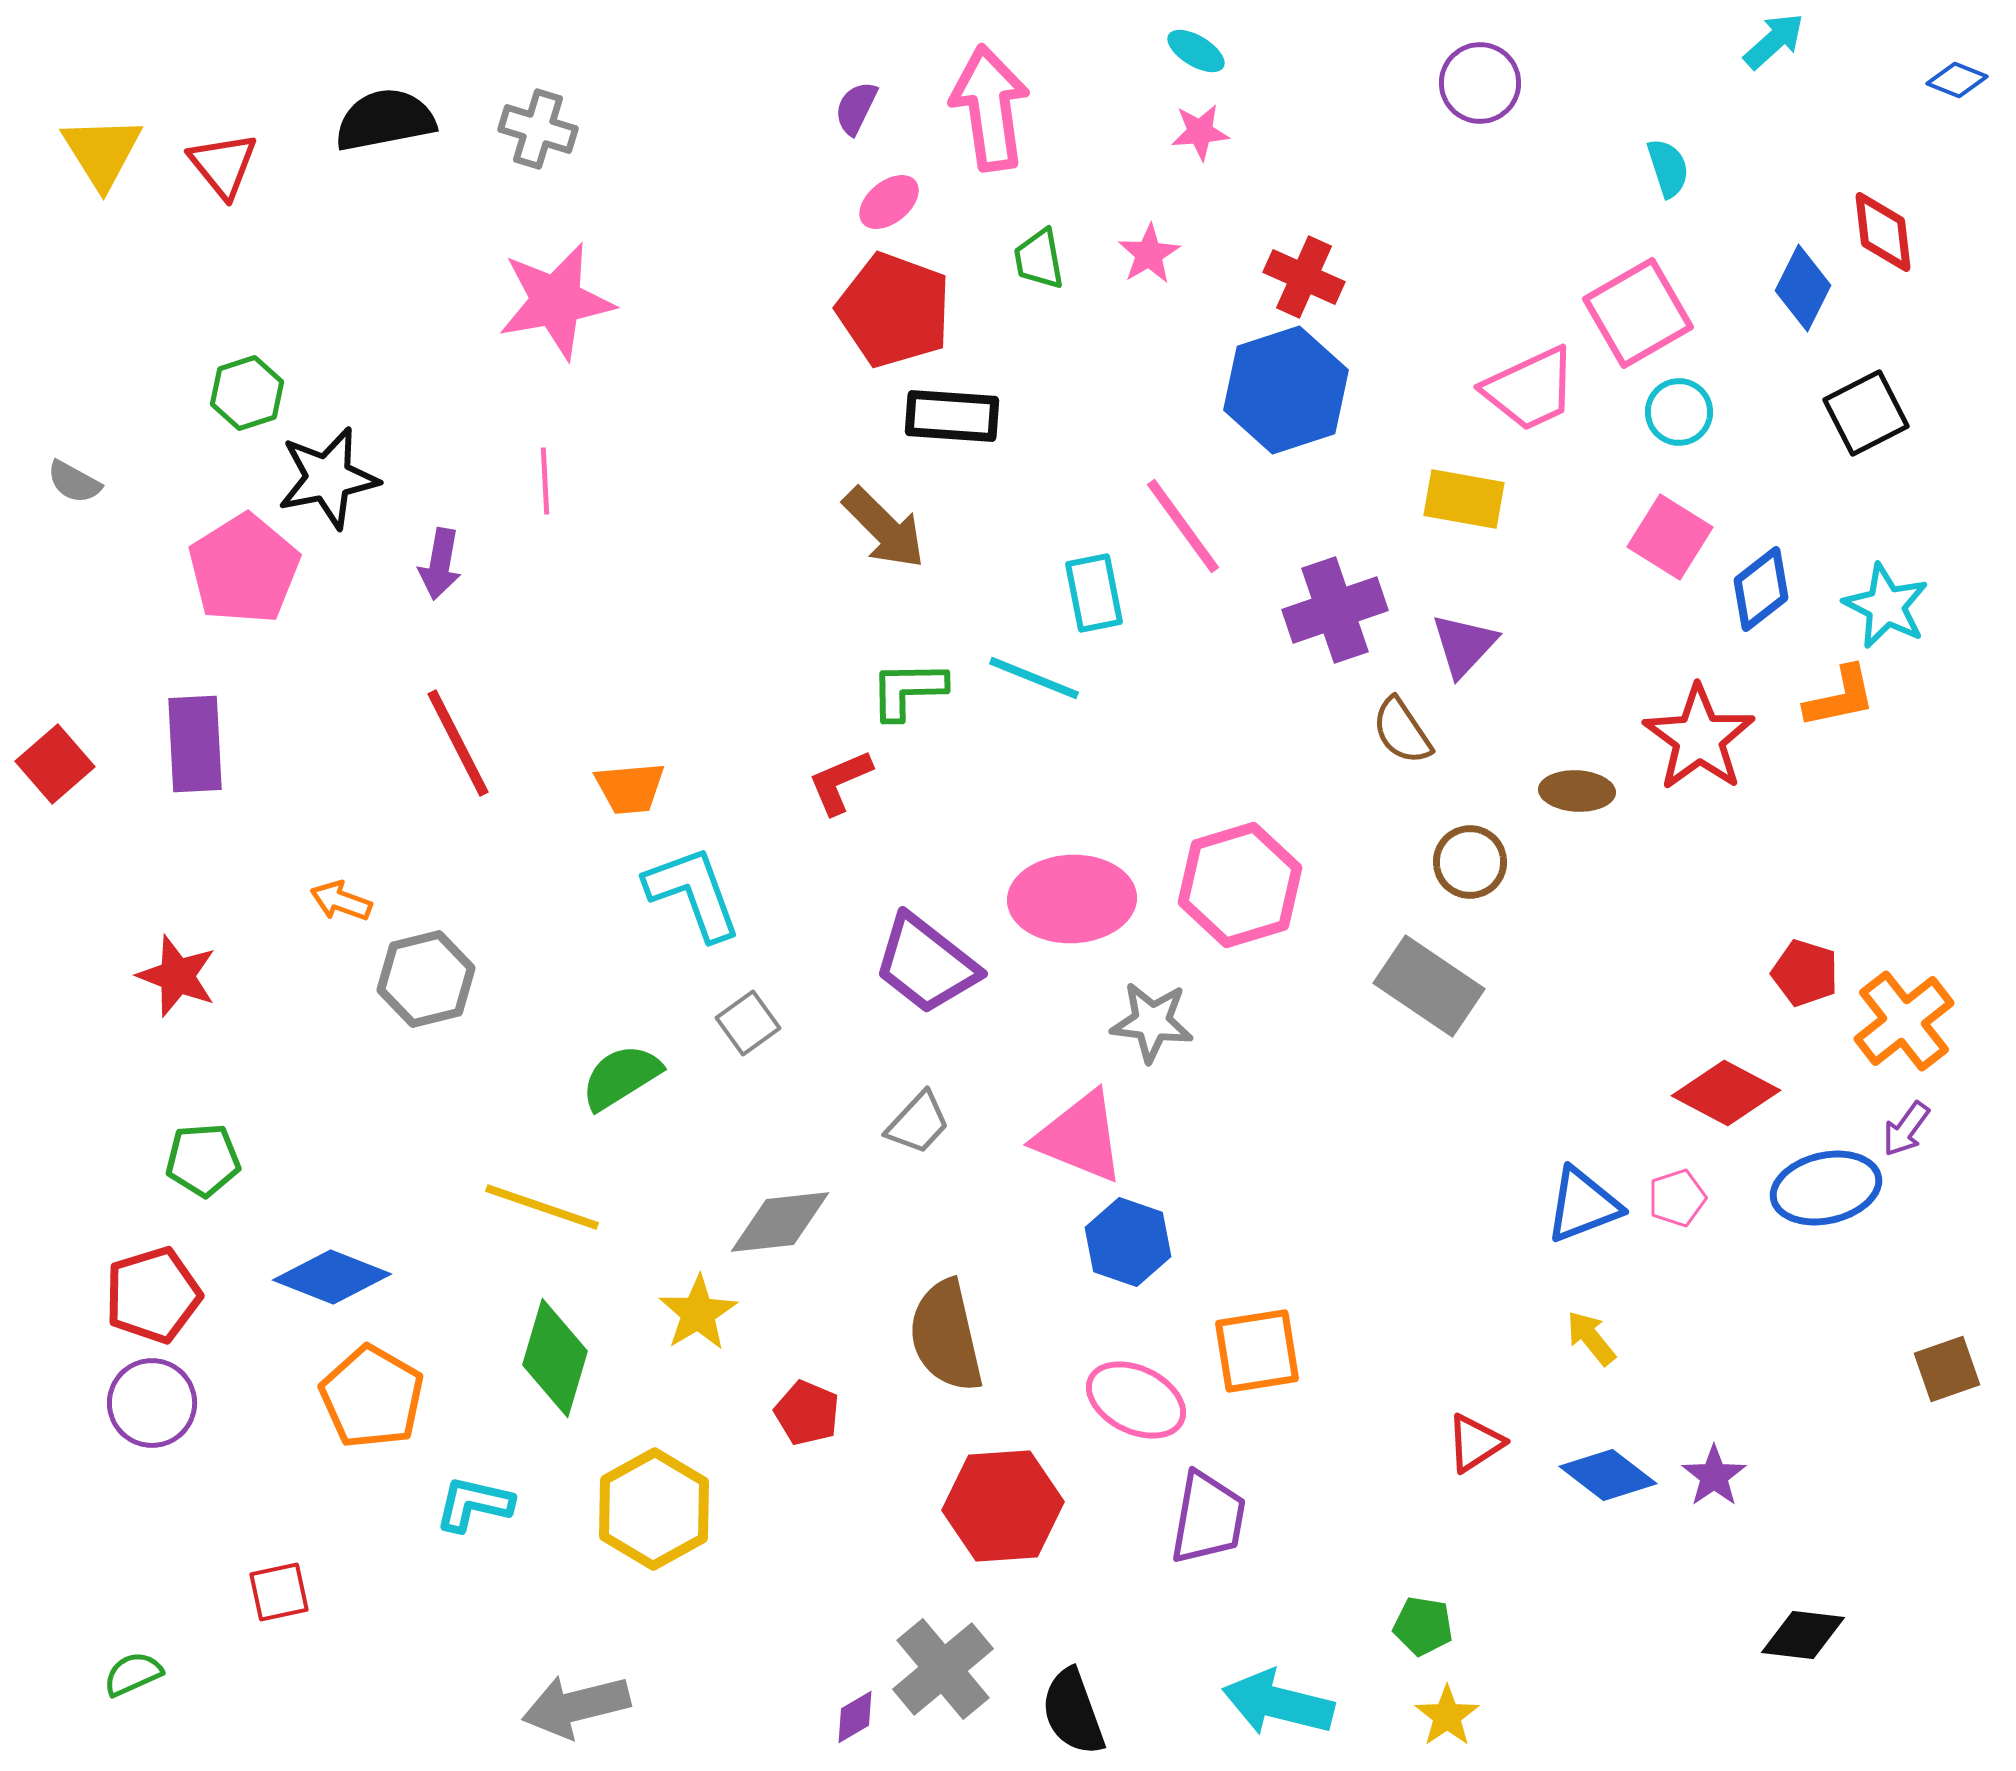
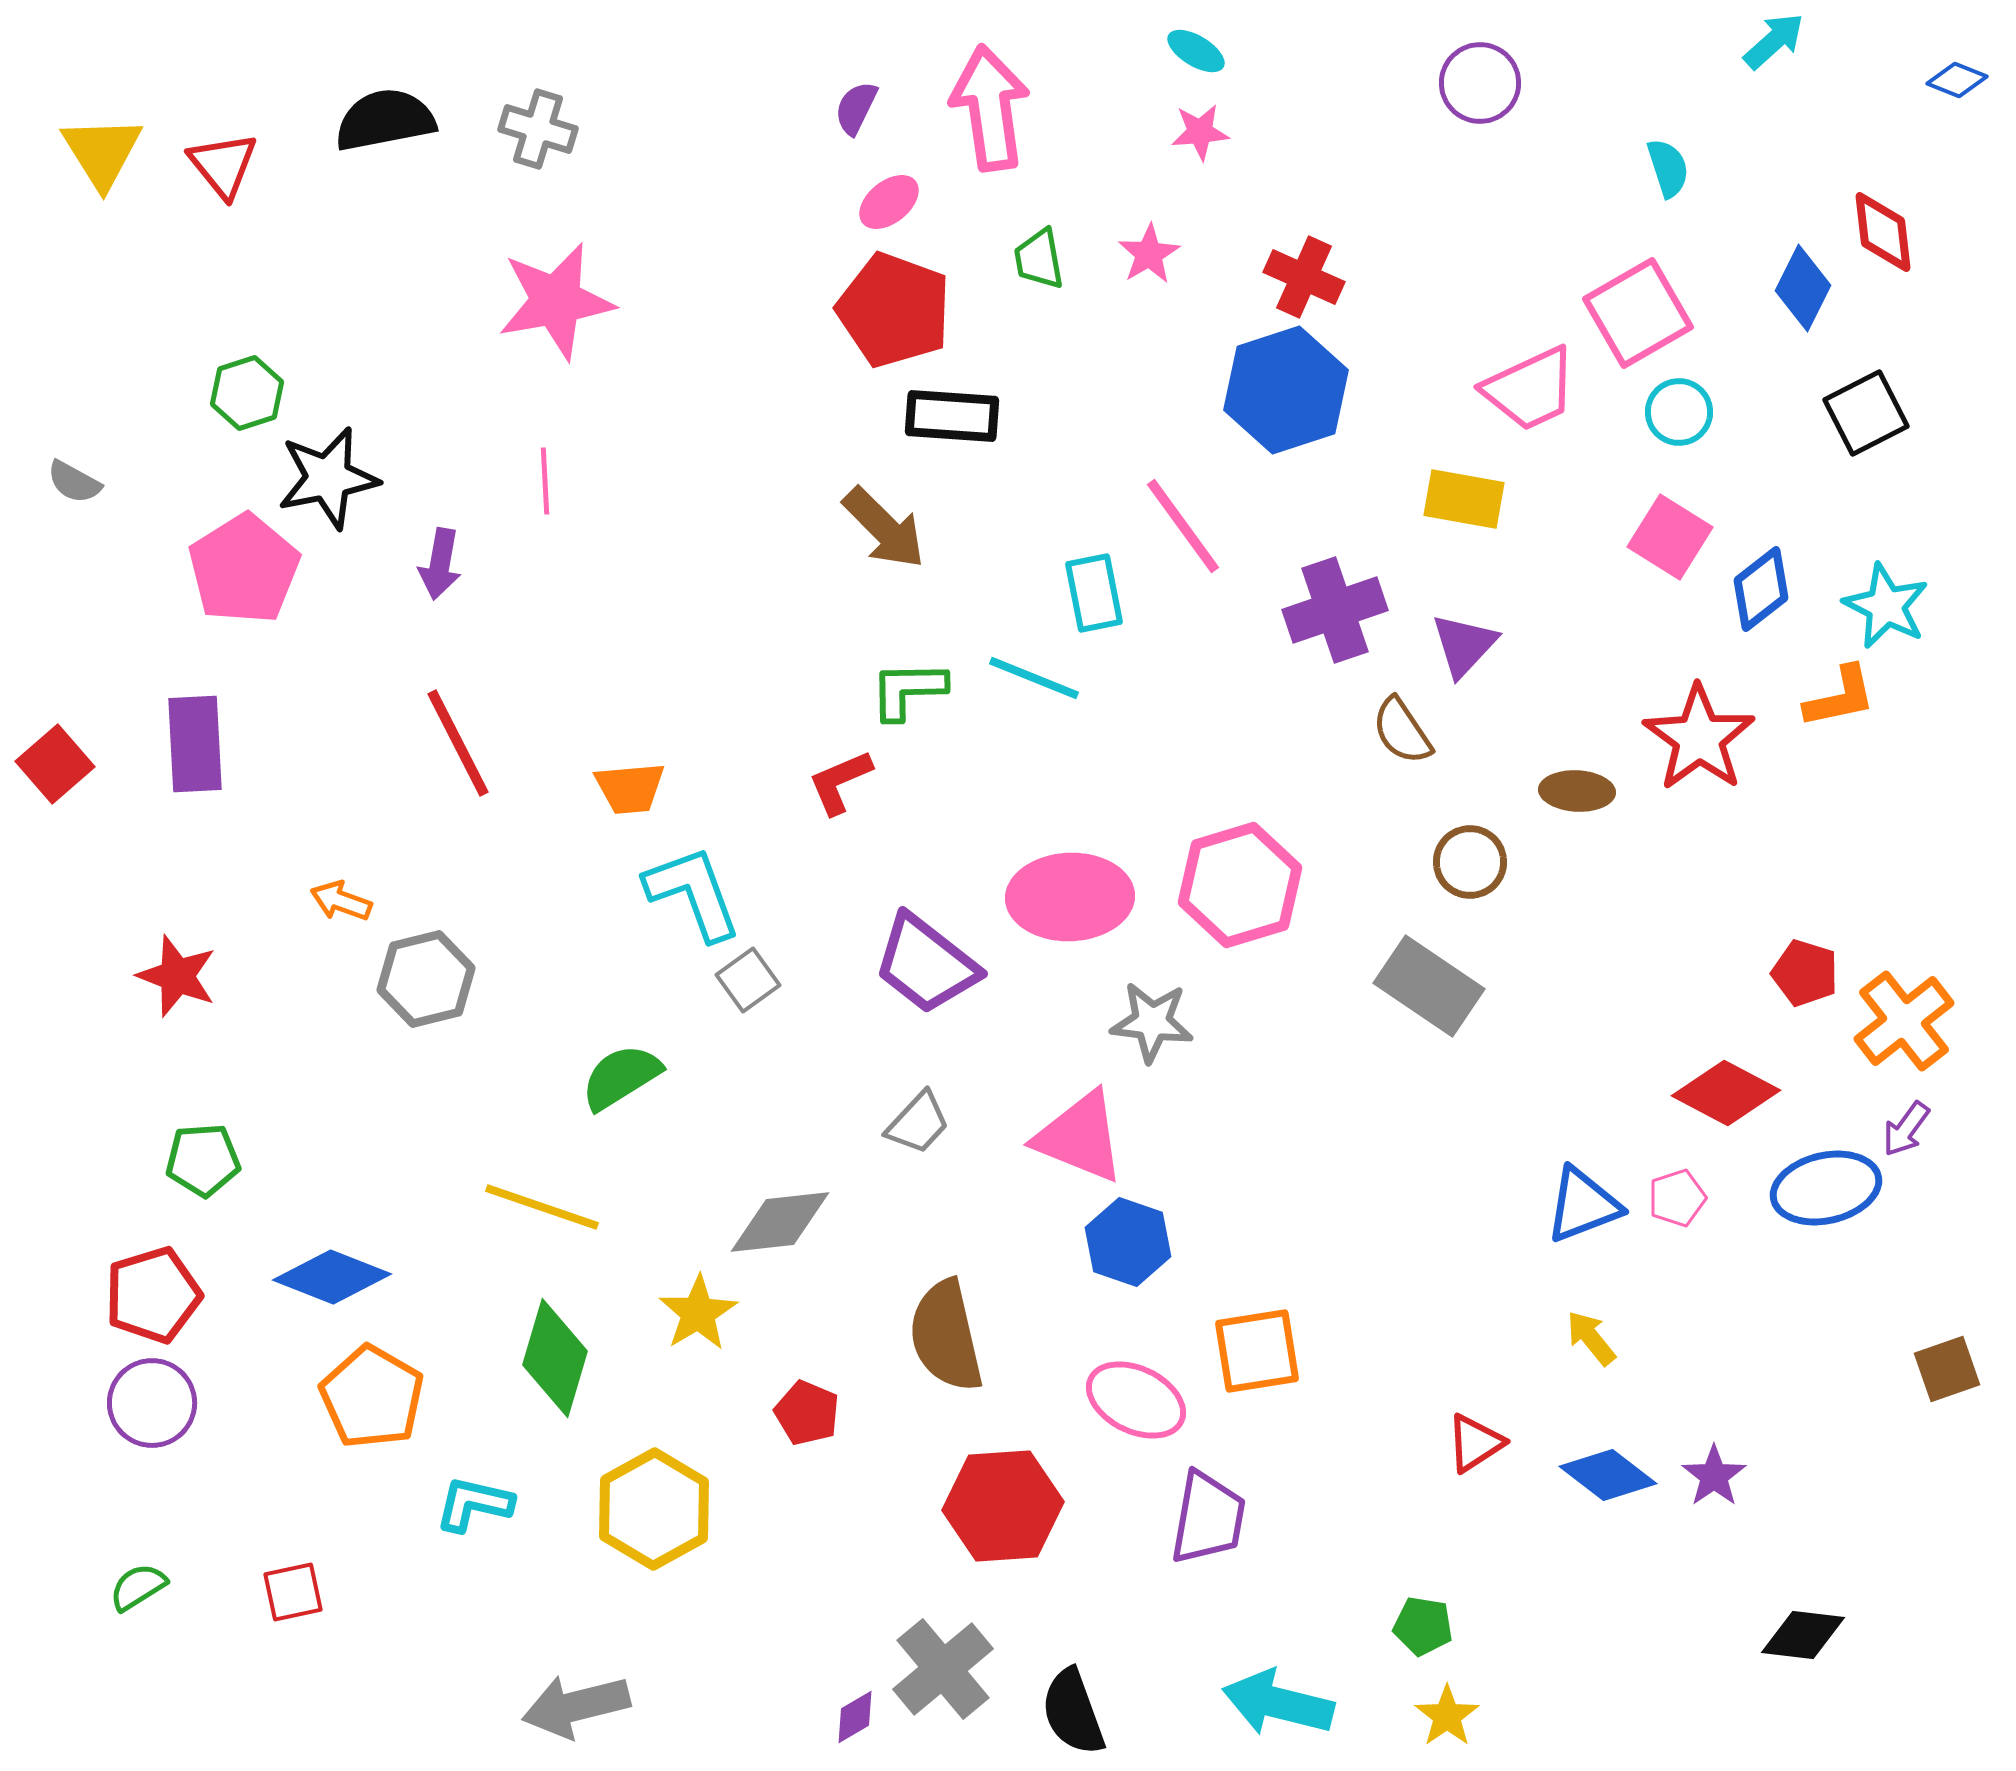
pink ellipse at (1072, 899): moved 2 px left, 2 px up
gray square at (748, 1023): moved 43 px up
red square at (279, 1592): moved 14 px right
green semicircle at (133, 1674): moved 5 px right, 87 px up; rotated 8 degrees counterclockwise
